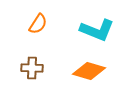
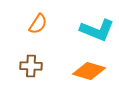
brown cross: moved 1 px left, 2 px up
